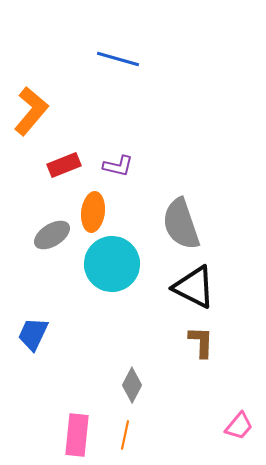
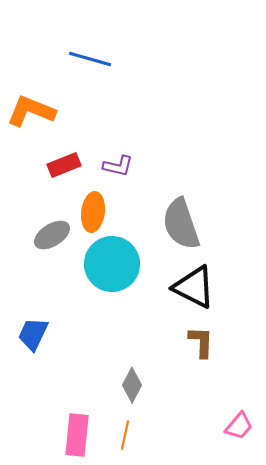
blue line: moved 28 px left
orange L-shape: rotated 108 degrees counterclockwise
